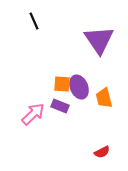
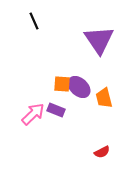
purple ellipse: rotated 25 degrees counterclockwise
purple rectangle: moved 4 px left, 4 px down
